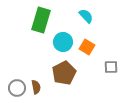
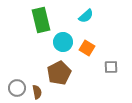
cyan semicircle: rotated 91 degrees clockwise
green rectangle: rotated 30 degrees counterclockwise
orange square: moved 1 px down
brown pentagon: moved 5 px left
brown semicircle: moved 1 px right, 5 px down
